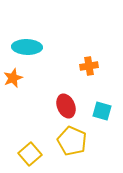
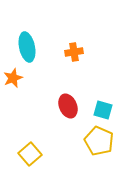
cyan ellipse: rotated 76 degrees clockwise
orange cross: moved 15 px left, 14 px up
red ellipse: moved 2 px right
cyan square: moved 1 px right, 1 px up
yellow pentagon: moved 27 px right
